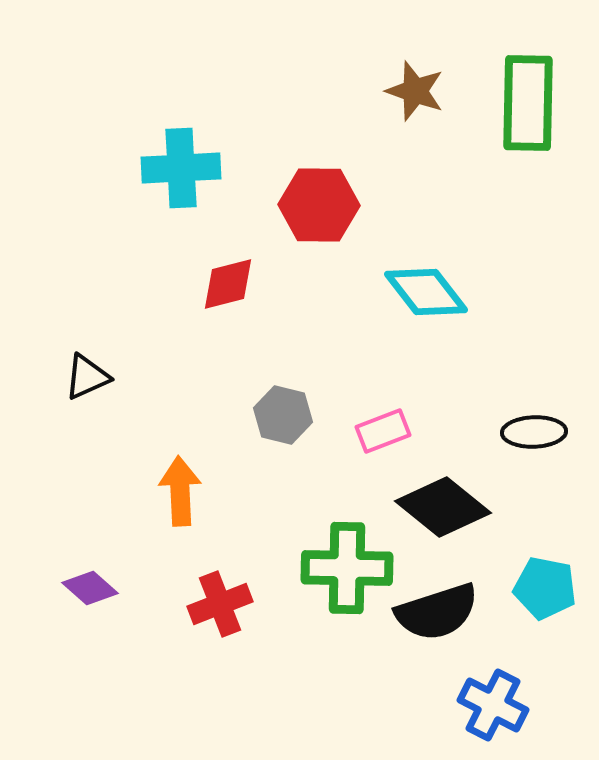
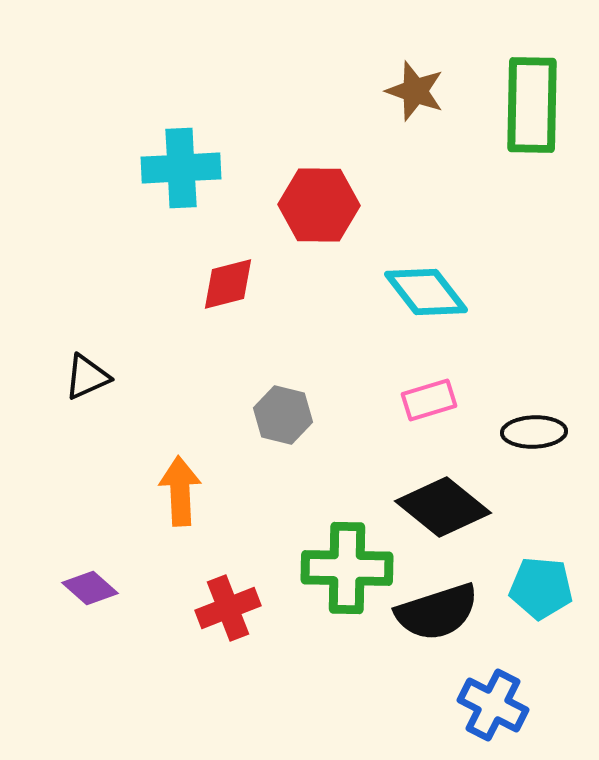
green rectangle: moved 4 px right, 2 px down
pink rectangle: moved 46 px right, 31 px up; rotated 4 degrees clockwise
cyan pentagon: moved 4 px left; rotated 6 degrees counterclockwise
red cross: moved 8 px right, 4 px down
